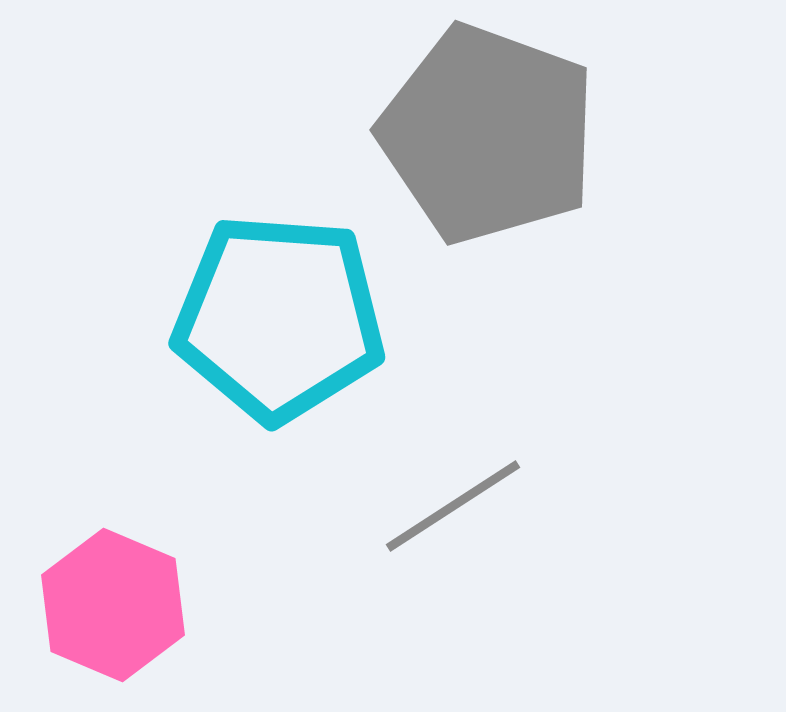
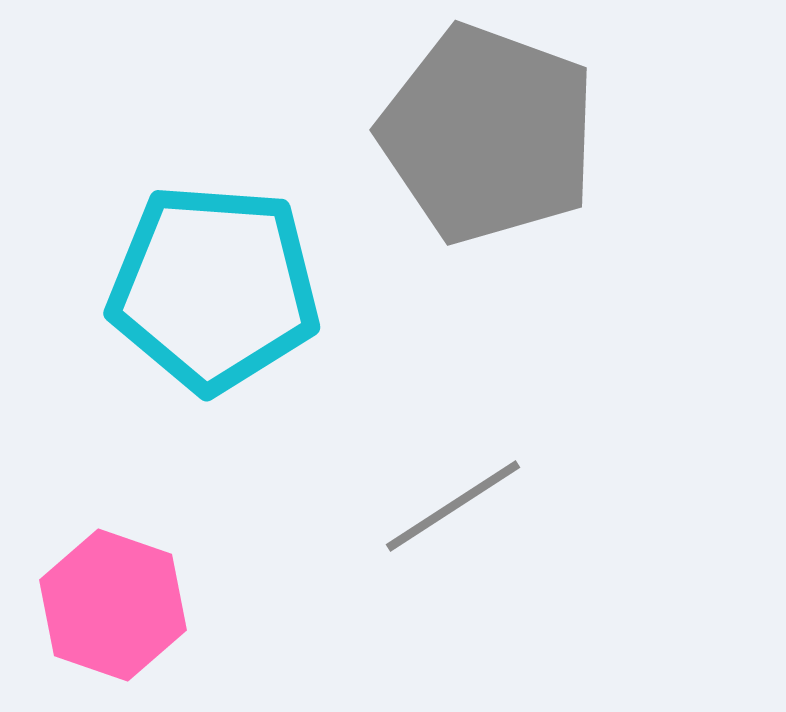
cyan pentagon: moved 65 px left, 30 px up
pink hexagon: rotated 4 degrees counterclockwise
